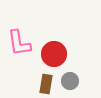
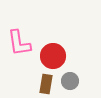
red circle: moved 1 px left, 2 px down
